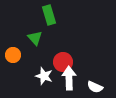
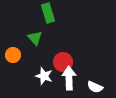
green rectangle: moved 1 px left, 2 px up
